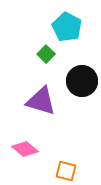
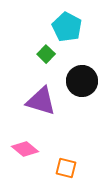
orange square: moved 3 px up
